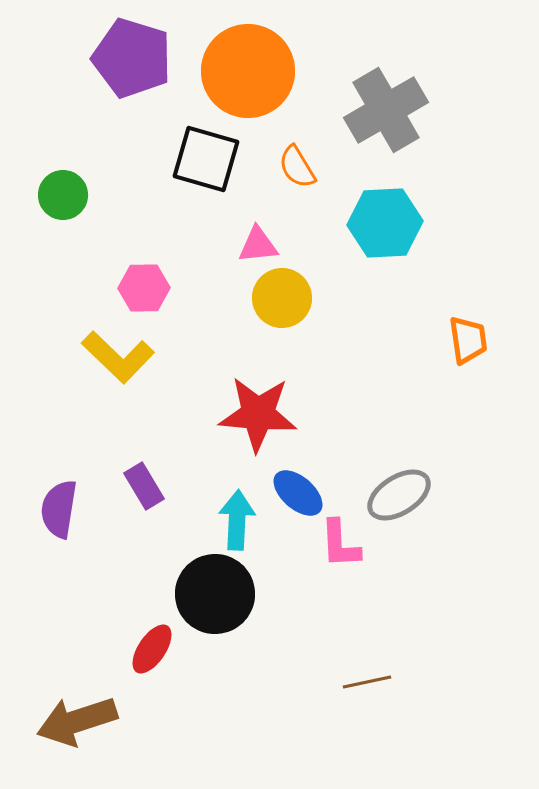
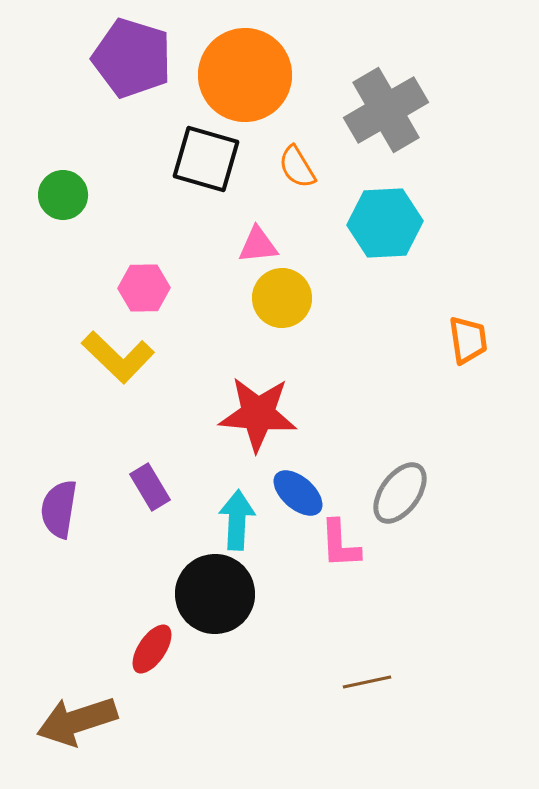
orange circle: moved 3 px left, 4 px down
purple rectangle: moved 6 px right, 1 px down
gray ellipse: moved 1 px right, 2 px up; rotated 22 degrees counterclockwise
